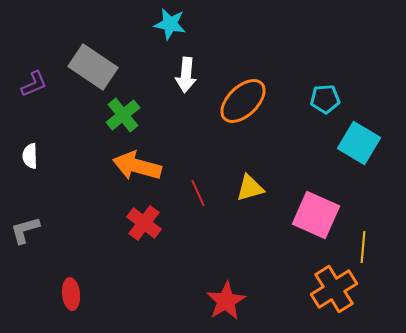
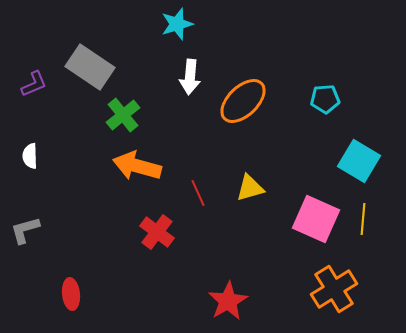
cyan star: moved 7 px right; rotated 28 degrees counterclockwise
gray rectangle: moved 3 px left
white arrow: moved 4 px right, 2 px down
cyan square: moved 18 px down
pink square: moved 4 px down
red cross: moved 13 px right, 9 px down
yellow line: moved 28 px up
red star: moved 2 px right
